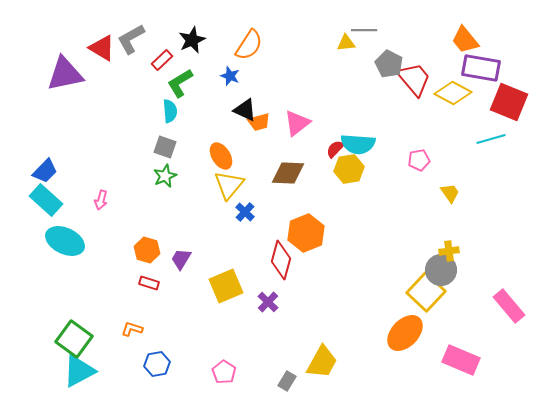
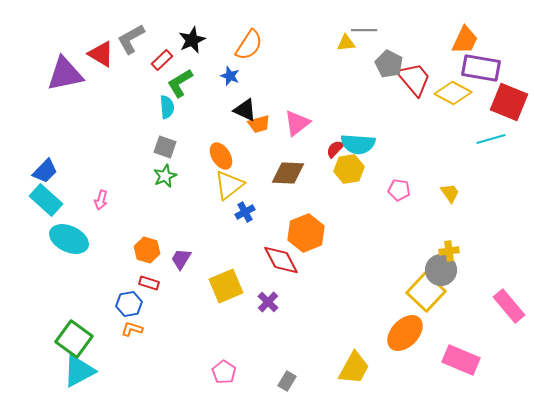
orange trapezoid at (465, 40): rotated 116 degrees counterclockwise
red triangle at (102, 48): moved 1 px left, 6 px down
cyan semicircle at (170, 111): moved 3 px left, 4 px up
orange trapezoid at (259, 122): moved 2 px down
pink pentagon at (419, 160): moved 20 px left, 30 px down; rotated 20 degrees clockwise
yellow triangle at (229, 185): rotated 12 degrees clockwise
blue cross at (245, 212): rotated 18 degrees clockwise
cyan ellipse at (65, 241): moved 4 px right, 2 px up
red diamond at (281, 260): rotated 42 degrees counterclockwise
yellow trapezoid at (322, 362): moved 32 px right, 6 px down
blue hexagon at (157, 364): moved 28 px left, 60 px up
